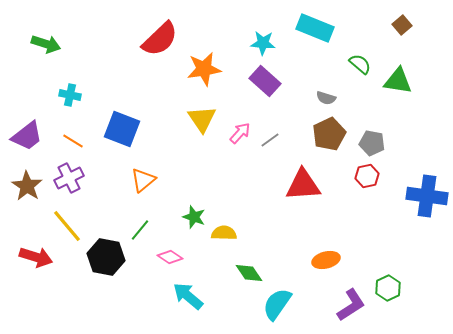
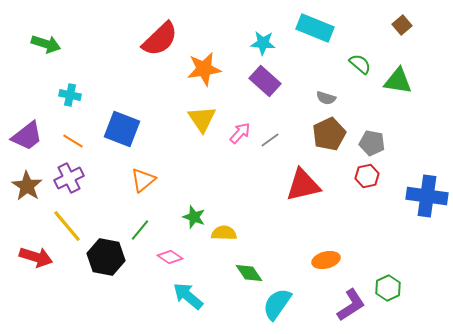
red triangle: rotated 9 degrees counterclockwise
